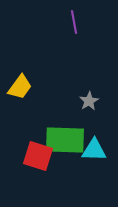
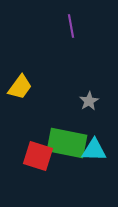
purple line: moved 3 px left, 4 px down
green rectangle: moved 2 px right, 3 px down; rotated 9 degrees clockwise
